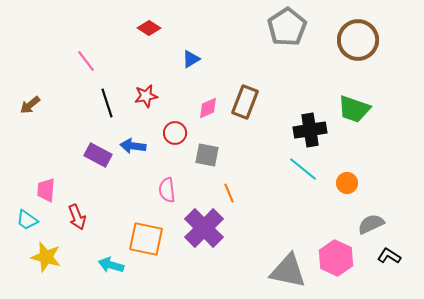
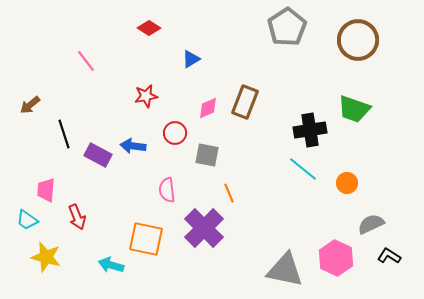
black line: moved 43 px left, 31 px down
gray triangle: moved 3 px left, 1 px up
